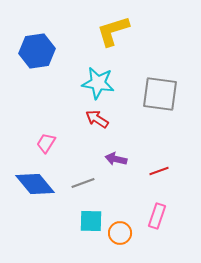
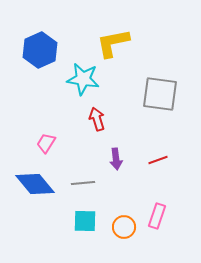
yellow L-shape: moved 12 px down; rotated 6 degrees clockwise
blue hexagon: moved 3 px right, 1 px up; rotated 16 degrees counterclockwise
cyan star: moved 15 px left, 4 px up
red arrow: rotated 40 degrees clockwise
purple arrow: rotated 110 degrees counterclockwise
red line: moved 1 px left, 11 px up
gray line: rotated 15 degrees clockwise
cyan square: moved 6 px left
orange circle: moved 4 px right, 6 px up
